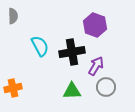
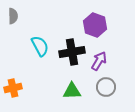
purple arrow: moved 3 px right, 5 px up
